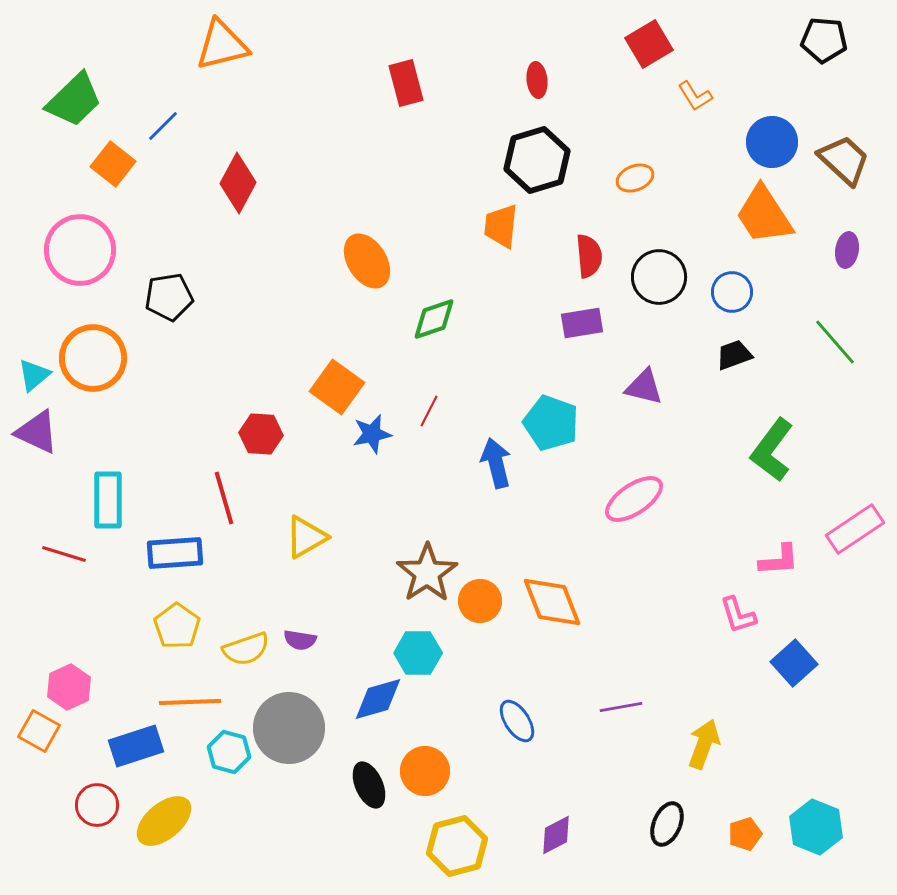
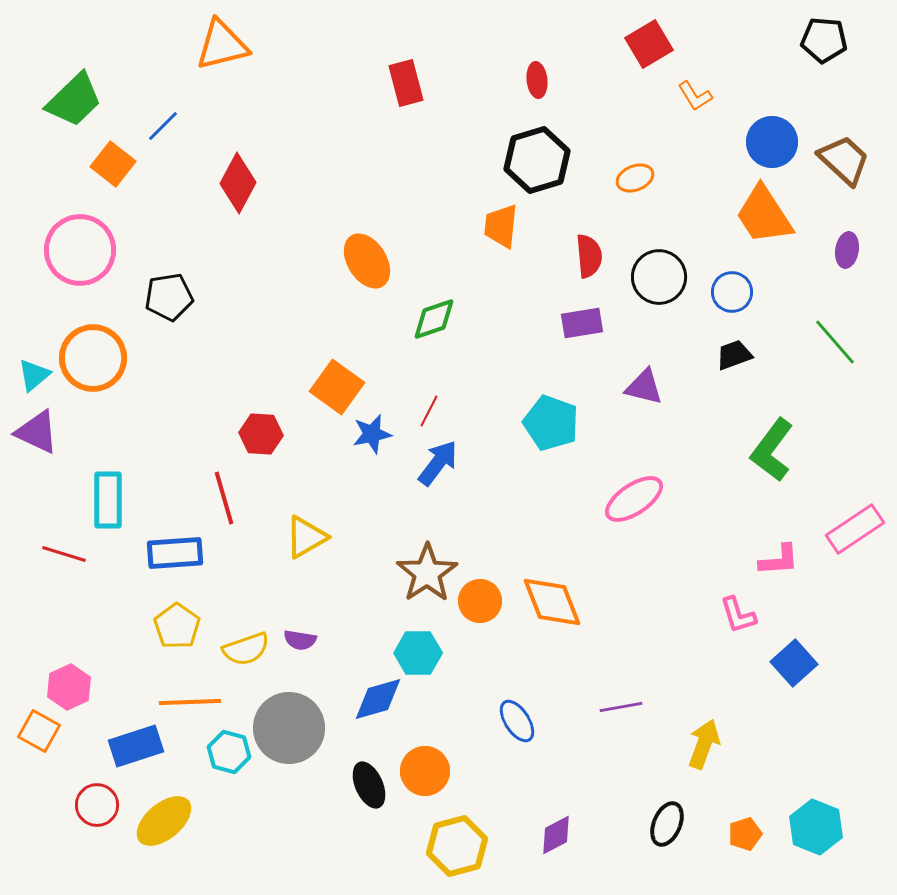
blue arrow at (496, 463): moved 58 px left; rotated 51 degrees clockwise
